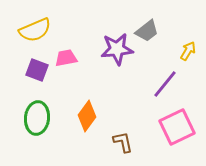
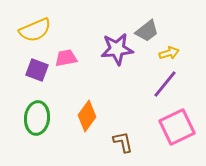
yellow arrow: moved 19 px left, 2 px down; rotated 42 degrees clockwise
